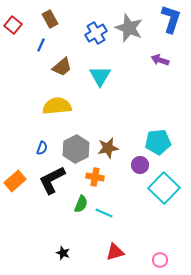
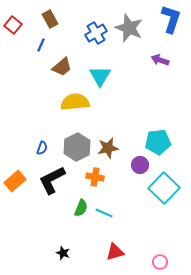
yellow semicircle: moved 18 px right, 4 px up
gray hexagon: moved 1 px right, 2 px up
green semicircle: moved 4 px down
pink circle: moved 2 px down
